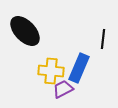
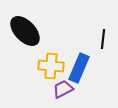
yellow cross: moved 5 px up
